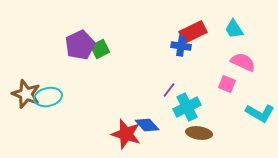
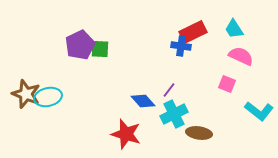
green square: rotated 30 degrees clockwise
pink semicircle: moved 2 px left, 6 px up
cyan cross: moved 13 px left, 7 px down
cyan L-shape: moved 1 px left, 2 px up; rotated 8 degrees clockwise
blue diamond: moved 4 px left, 24 px up
